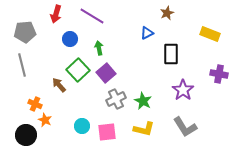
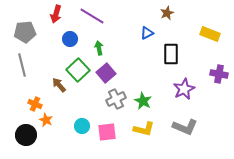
purple star: moved 1 px right, 1 px up; rotated 10 degrees clockwise
orange star: moved 1 px right
gray L-shape: rotated 35 degrees counterclockwise
